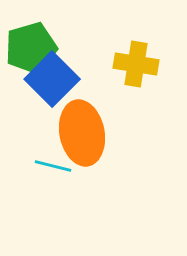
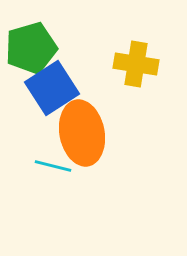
blue square: moved 9 px down; rotated 12 degrees clockwise
